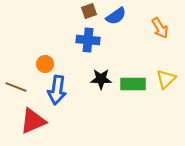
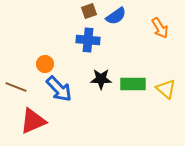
yellow triangle: moved 10 px down; rotated 35 degrees counterclockwise
blue arrow: moved 2 px right, 1 px up; rotated 52 degrees counterclockwise
